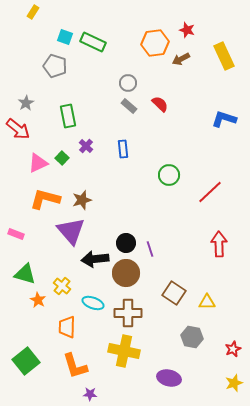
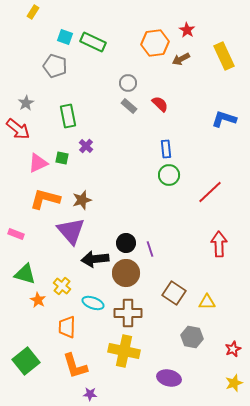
red star at (187, 30): rotated 14 degrees clockwise
blue rectangle at (123, 149): moved 43 px right
green square at (62, 158): rotated 32 degrees counterclockwise
